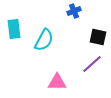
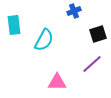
cyan rectangle: moved 4 px up
black square: moved 3 px up; rotated 30 degrees counterclockwise
